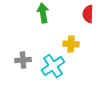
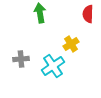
green arrow: moved 3 px left
yellow cross: rotated 35 degrees counterclockwise
gray cross: moved 2 px left, 1 px up
